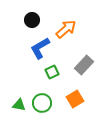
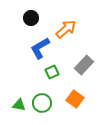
black circle: moved 1 px left, 2 px up
orange square: rotated 24 degrees counterclockwise
